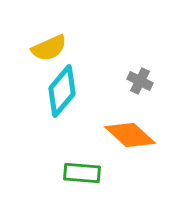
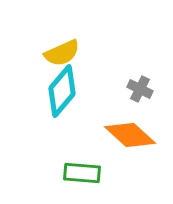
yellow semicircle: moved 13 px right, 5 px down
gray cross: moved 8 px down
